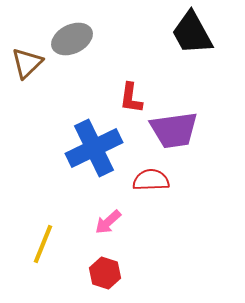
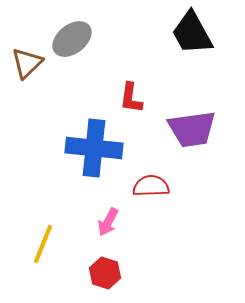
gray ellipse: rotated 12 degrees counterclockwise
purple trapezoid: moved 18 px right, 1 px up
blue cross: rotated 32 degrees clockwise
red semicircle: moved 6 px down
pink arrow: rotated 20 degrees counterclockwise
